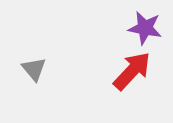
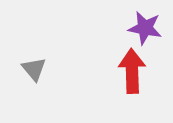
red arrow: rotated 45 degrees counterclockwise
